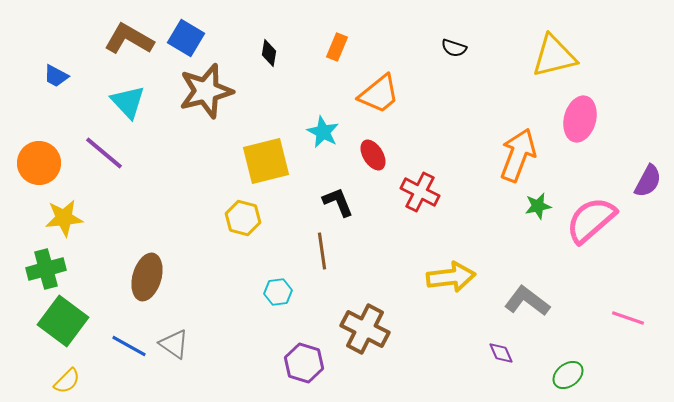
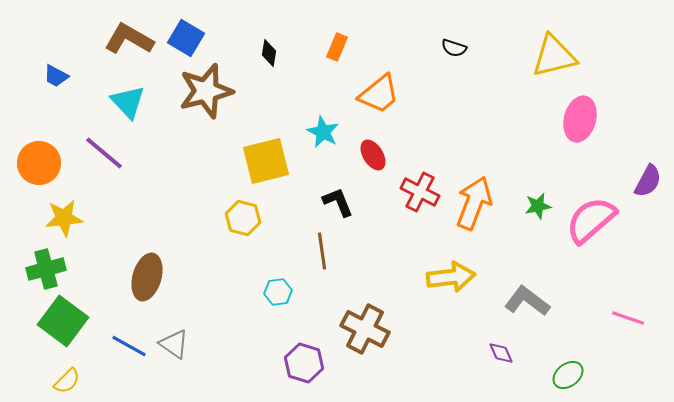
orange arrow: moved 44 px left, 48 px down
